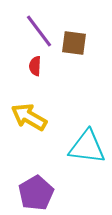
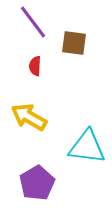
purple line: moved 6 px left, 9 px up
purple pentagon: moved 1 px right, 10 px up
